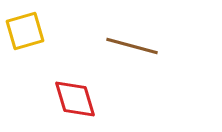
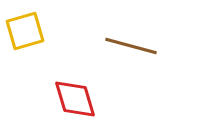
brown line: moved 1 px left
